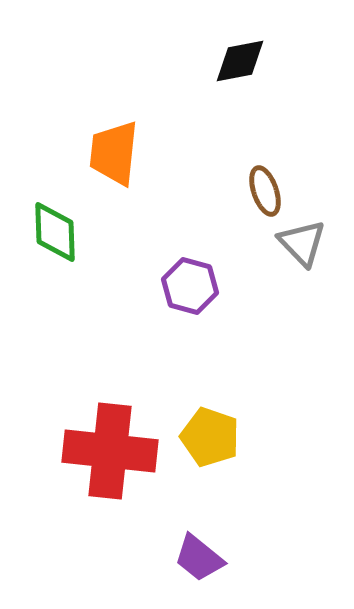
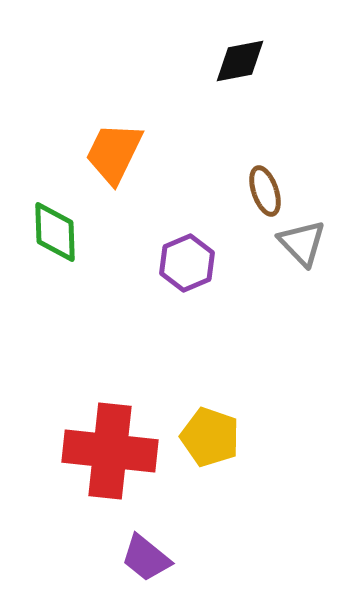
orange trapezoid: rotated 20 degrees clockwise
purple hexagon: moved 3 px left, 23 px up; rotated 22 degrees clockwise
purple trapezoid: moved 53 px left
